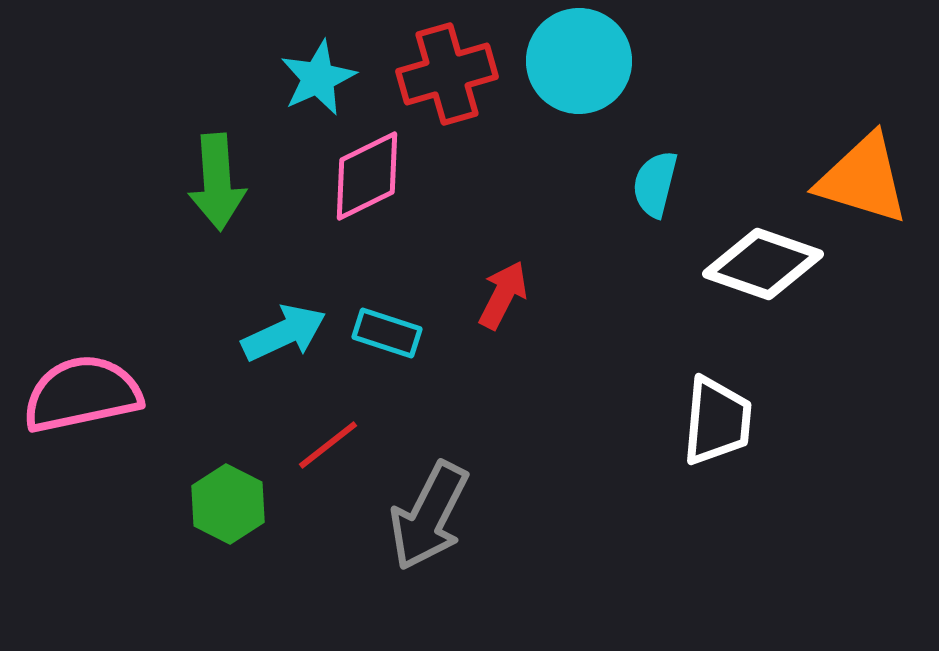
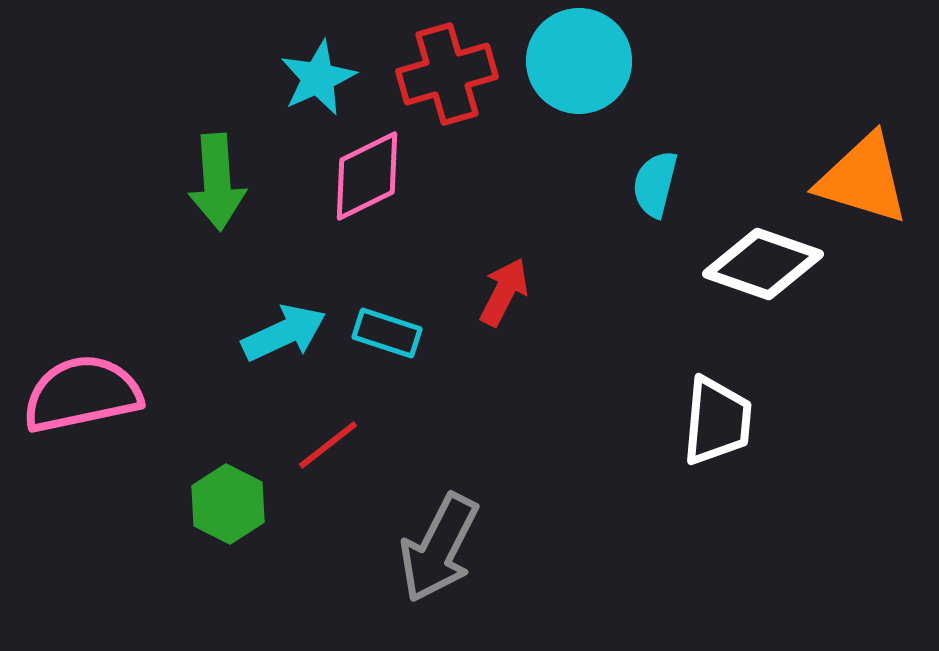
red arrow: moved 1 px right, 3 px up
gray arrow: moved 10 px right, 32 px down
